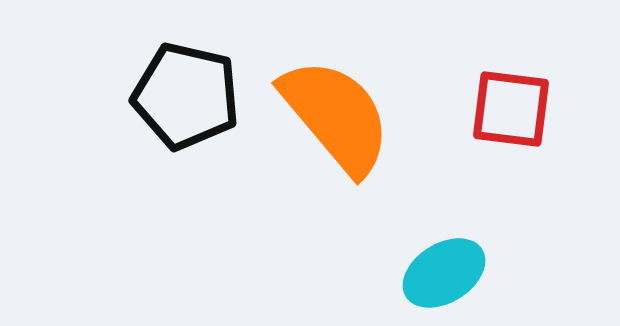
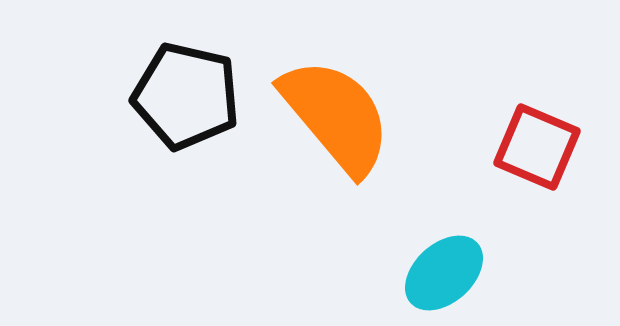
red square: moved 26 px right, 38 px down; rotated 16 degrees clockwise
cyan ellipse: rotated 10 degrees counterclockwise
